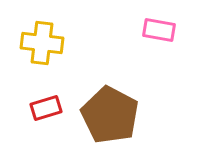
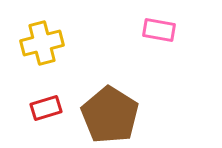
yellow cross: rotated 21 degrees counterclockwise
brown pentagon: rotated 4 degrees clockwise
